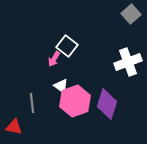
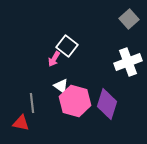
gray square: moved 2 px left, 5 px down
pink hexagon: rotated 24 degrees counterclockwise
red triangle: moved 7 px right, 4 px up
